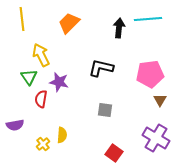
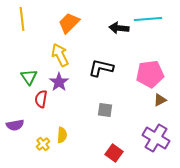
black arrow: rotated 90 degrees counterclockwise
yellow arrow: moved 19 px right
purple star: rotated 24 degrees clockwise
brown triangle: rotated 32 degrees clockwise
